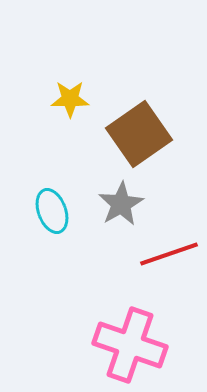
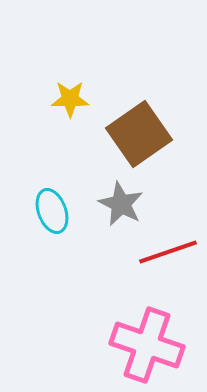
gray star: rotated 15 degrees counterclockwise
red line: moved 1 px left, 2 px up
pink cross: moved 17 px right
